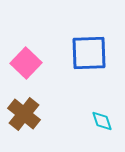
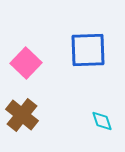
blue square: moved 1 px left, 3 px up
brown cross: moved 2 px left, 1 px down
